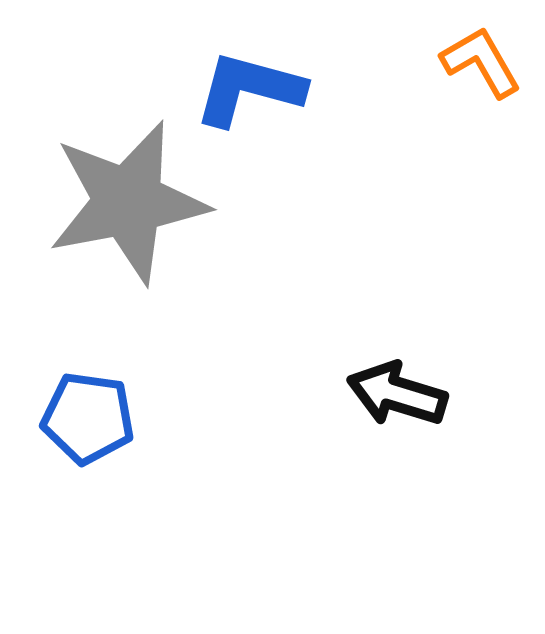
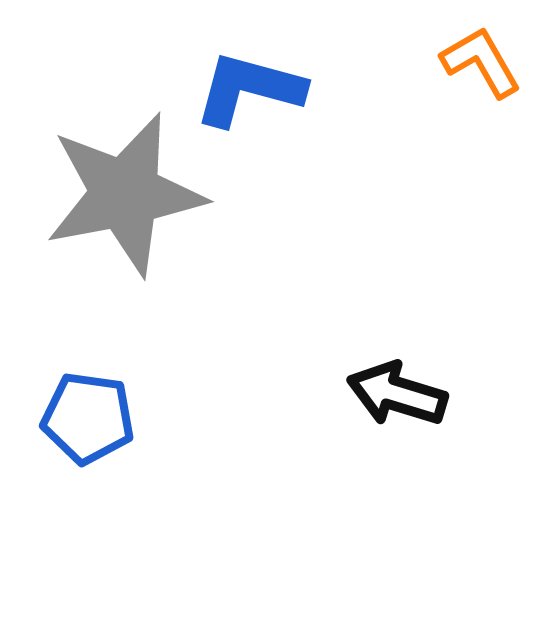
gray star: moved 3 px left, 8 px up
